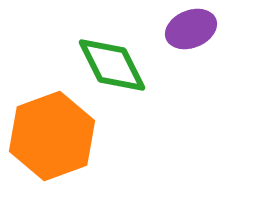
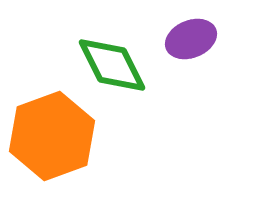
purple ellipse: moved 10 px down
